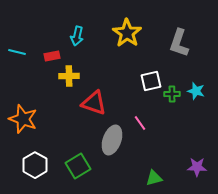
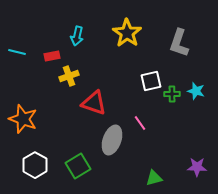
yellow cross: rotated 18 degrees counterclockwise
